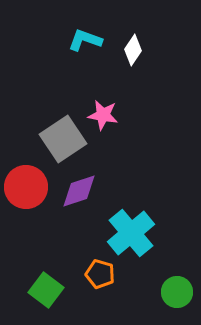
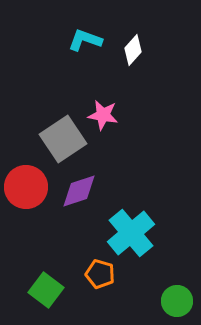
white diamond: rotated 8 degrees clockwise
green circle: moved 9 px down
